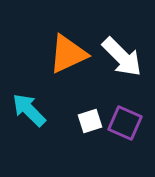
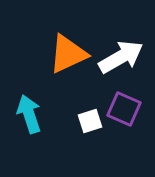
white arrow: moved 1 px left; rotated 75 degrees counterclockwise
cyan arrow: moved 4 px down; rotated 27 degrees clockwise
purple square: moved 1 px left, 14 px up
